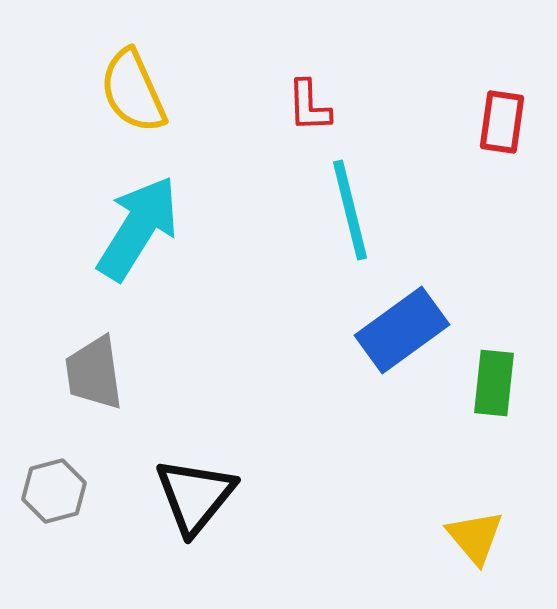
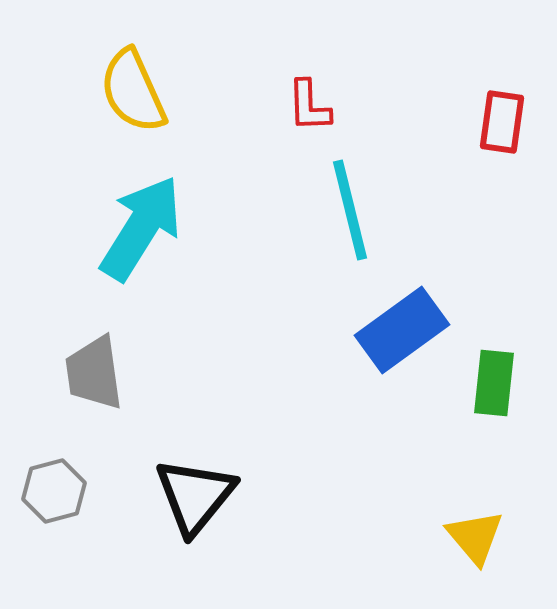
cyan arrow: moved 3 px right
